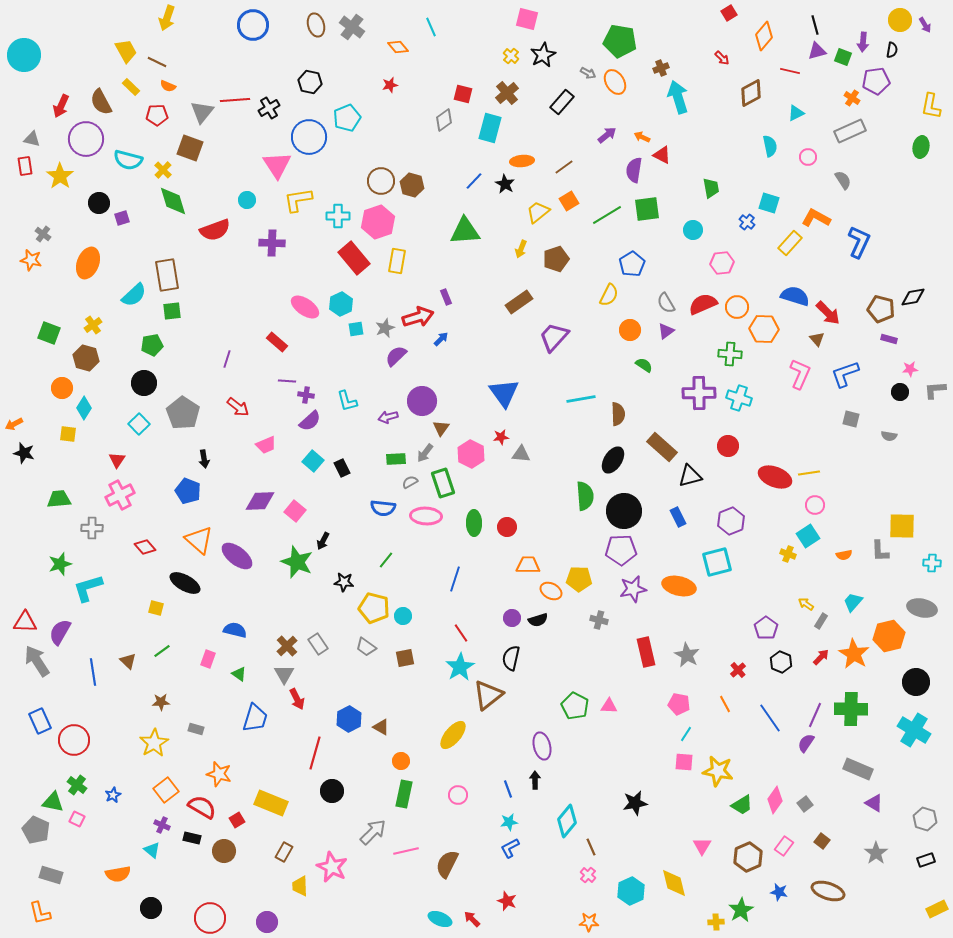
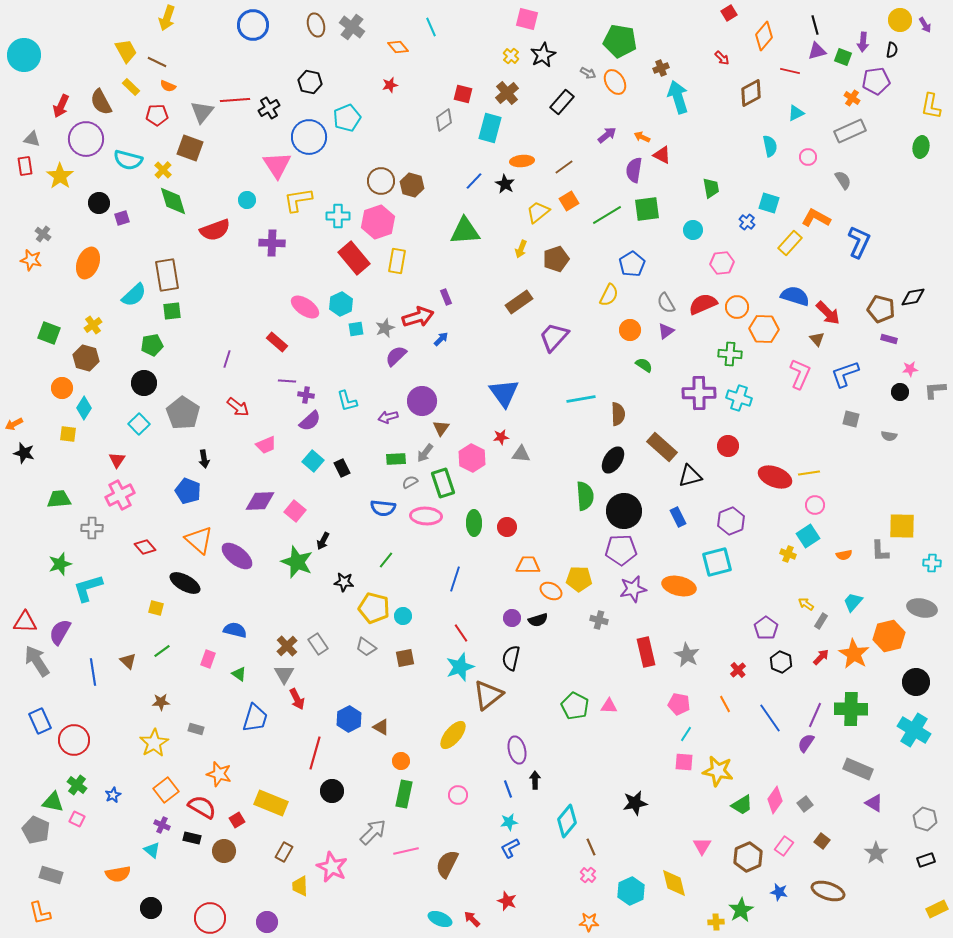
pink hexagon at (471, 454): moved 1 px right, 4 px down
cyan star at (460, 667): rotated 12 degrees clockwise
purple ellipse at (542, 746): moved 25 px left, 4 px down
